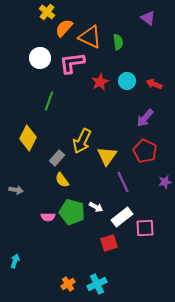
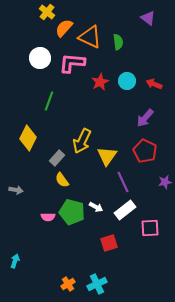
pink L-shape: rotated 12 degrees clockwise
white rectangle: moved 3 px right, 7 px up
pink square: moved 5 px right
